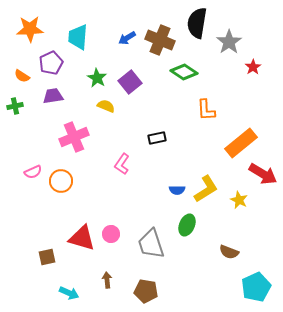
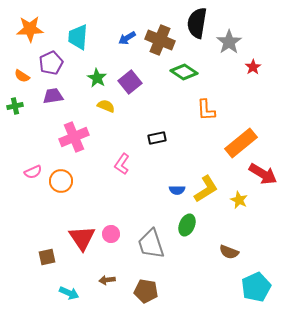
red triangle: rotated 40 degrees clockwise
brown arrow: rotated 91 degrees counterclockwise
